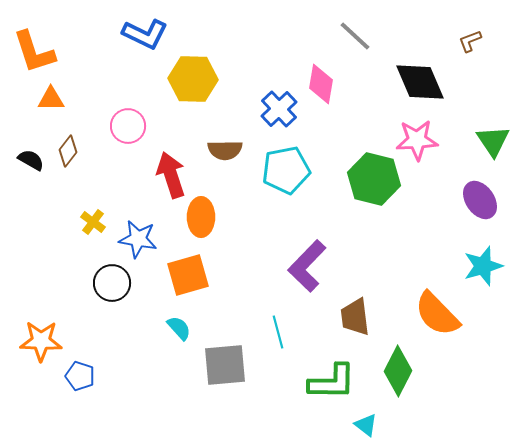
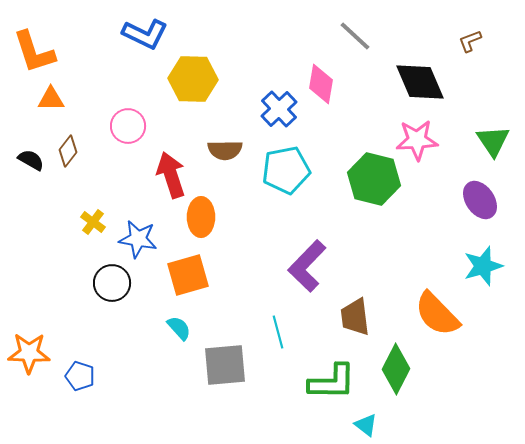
orange star: moved 12 px left, 12 px down
green diamond: moved 2 px left, 2 px up
